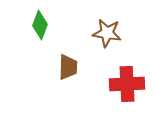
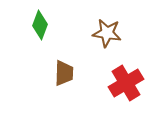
brown trapezoid: moved 4 px left, 6 px down
red cross: moved 1 px left, 1 px up; rotated 28 degrees counterclockwise
